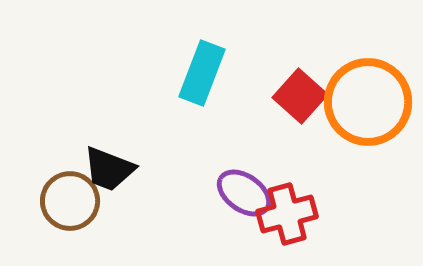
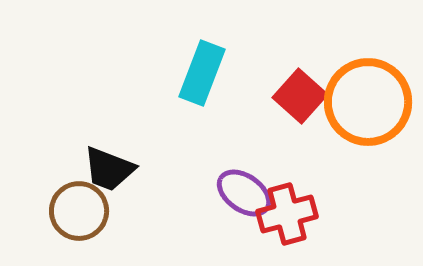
brown circle: moved 9 px right, 10 px down
